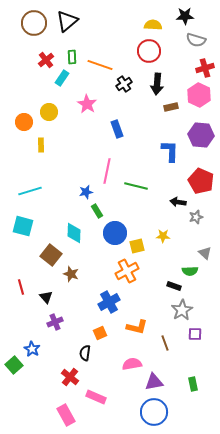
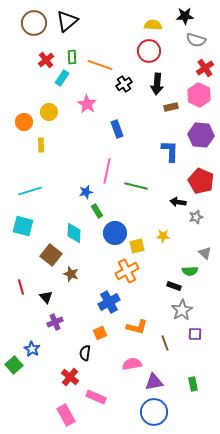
red cross at (205, 68): rotated 18 degrees counterclockwise
